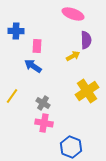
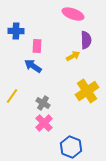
pink cross: rotated 36 degrees clockwise
